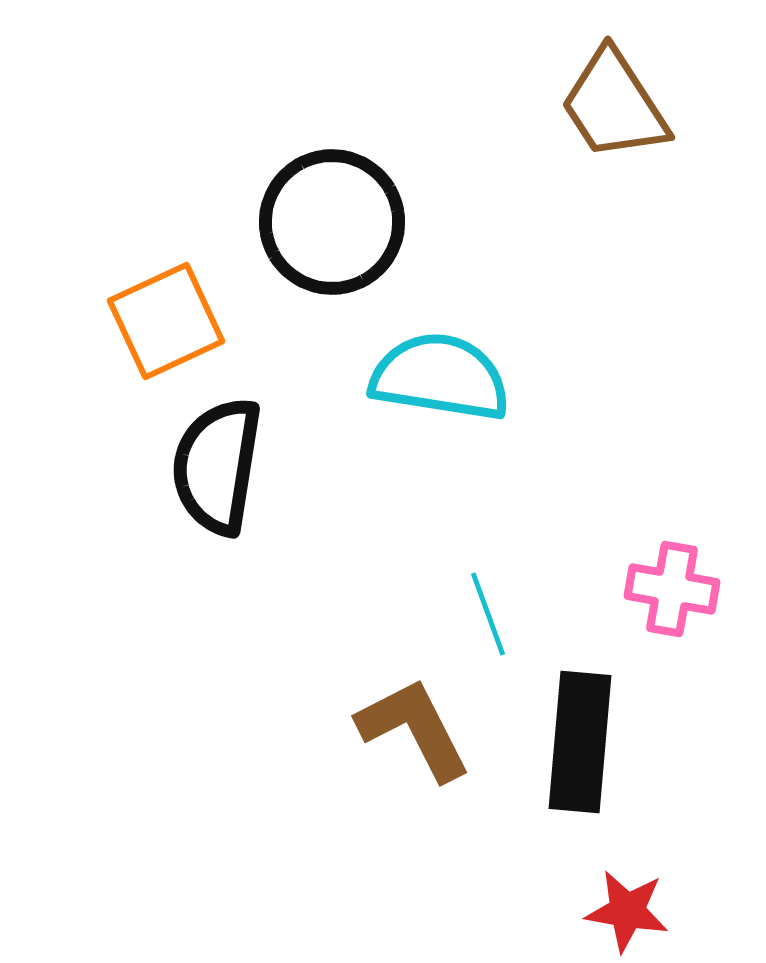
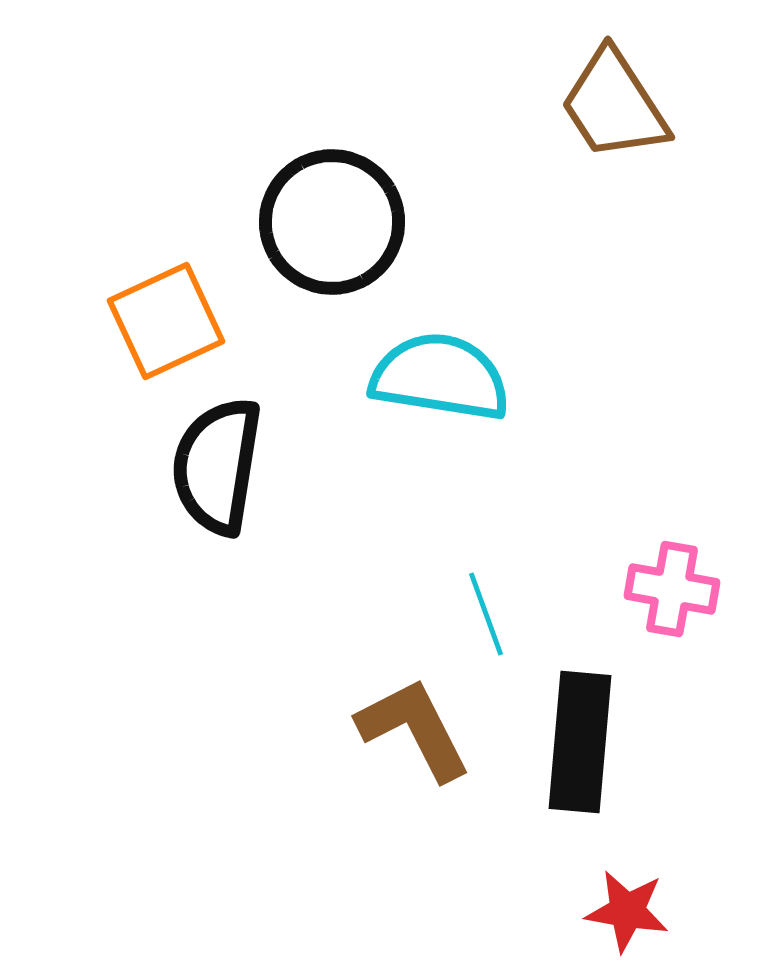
cyan line: moved 2 px left
